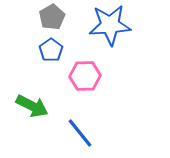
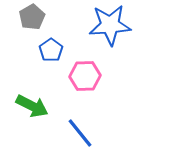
gray pentagon: moved 20 px left
